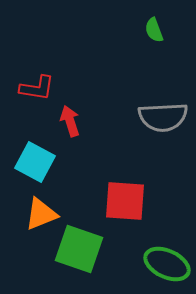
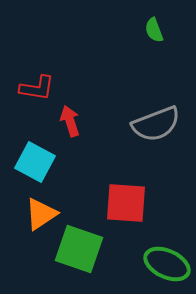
gray semicircle: moved 7 px left, 7 px down; rotated 18 degrees counterclockwise
red square: moved 1 px right, 2 px down
orange triangle: rotated 12 degrees counterclockwise
